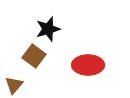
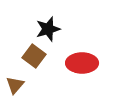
red ellipse: moved 6 px left, 2 px up
brown triangle: moved 1 px right
